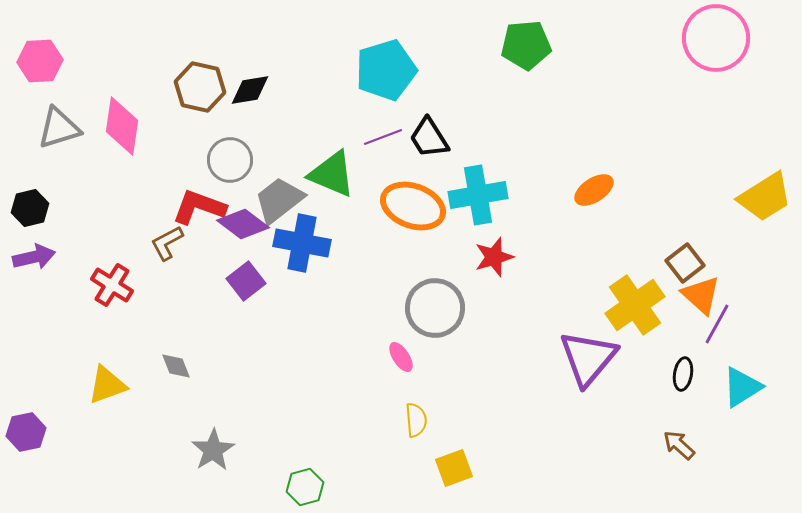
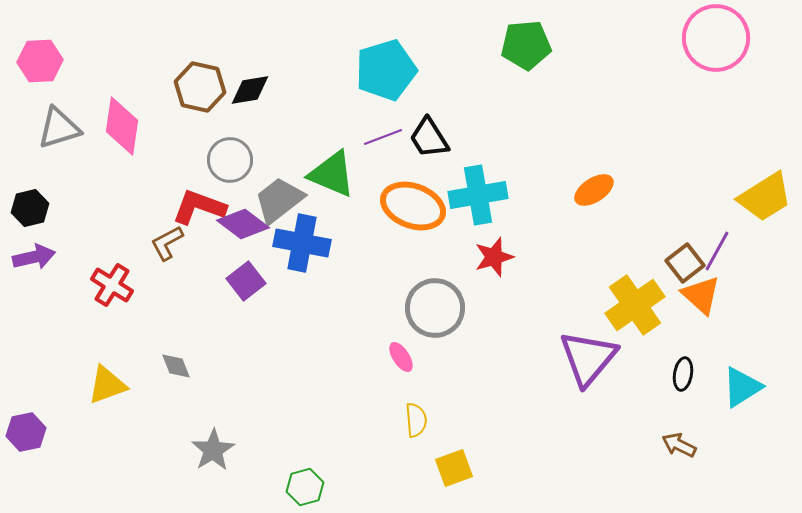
purple line at (717, 324): moved 73 px up
brown arrow at (679, 445): rotated 16 degrees counterclockwise
